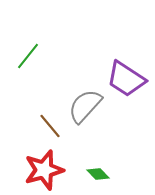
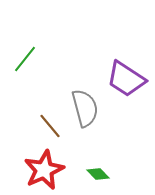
green line: moved 3 px left, 3 px down
gray semicircle: moved 2 px down; rotated 123 degrees clockwise
red star: rotated 9 degrees counterclockwise
